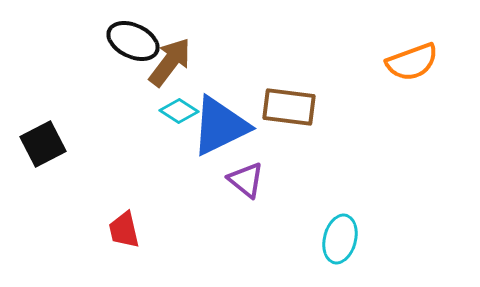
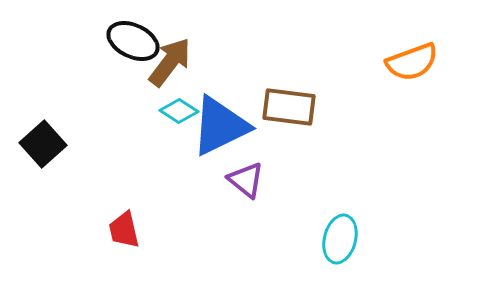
black square: rotated 15 degrees counterclockwise
